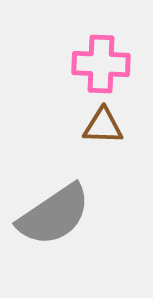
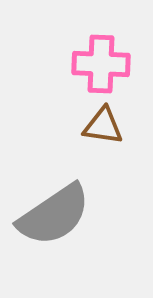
brown triangle: rotated 6 degrees clockwise
